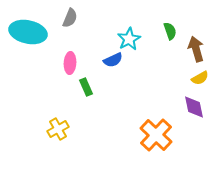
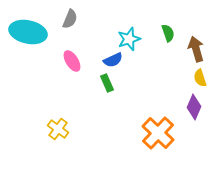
gray semicircle: moved 1 px down
green semicircle: moved 2 px left, 2 px down
cyan star: rotated 10 degrees clockwise
pink ellipse: moved 2 px right, 2 px up; rotated 35 degrees counterclockwise
yellow semicircle: rotated 102 degrees clockwise
green rectangle: moved 21 px right, 4 px up
purple diamond: rotated 35 degrees clockwise
yellow cross: rotated 25 degrees counterclockwise
orange cross: moved 2 px right, 2 px up
